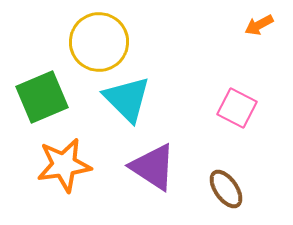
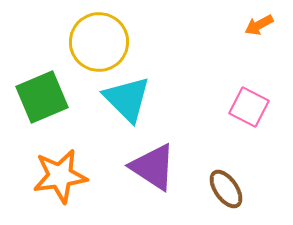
pink square: moved 12 px right, 1 px up
orange star: moved 4 px left, 11 px down
